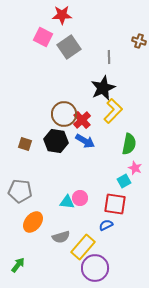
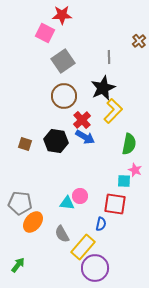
pink square: moved 2 px right, 4 px up
brown cross: rotated 32 degrees clockwise
gray square: moved 6 px left, 14 px down
brown circle: moved 18 px up
blue arrow: moved 4 px up
pink star: moved 2 px down
cyan square: rotated 32 degrees clockwise
gray pentagon: moved 12 px down
pink circle: moved 2 px up
cyan triangle: moved 1 px down
blue semicircle: moved 5 px left, 1 px up; rotated 128 degrees clockwise
gray semicircle: moved 1 px right, 3 px up; rotated 78 degrees clockwise
